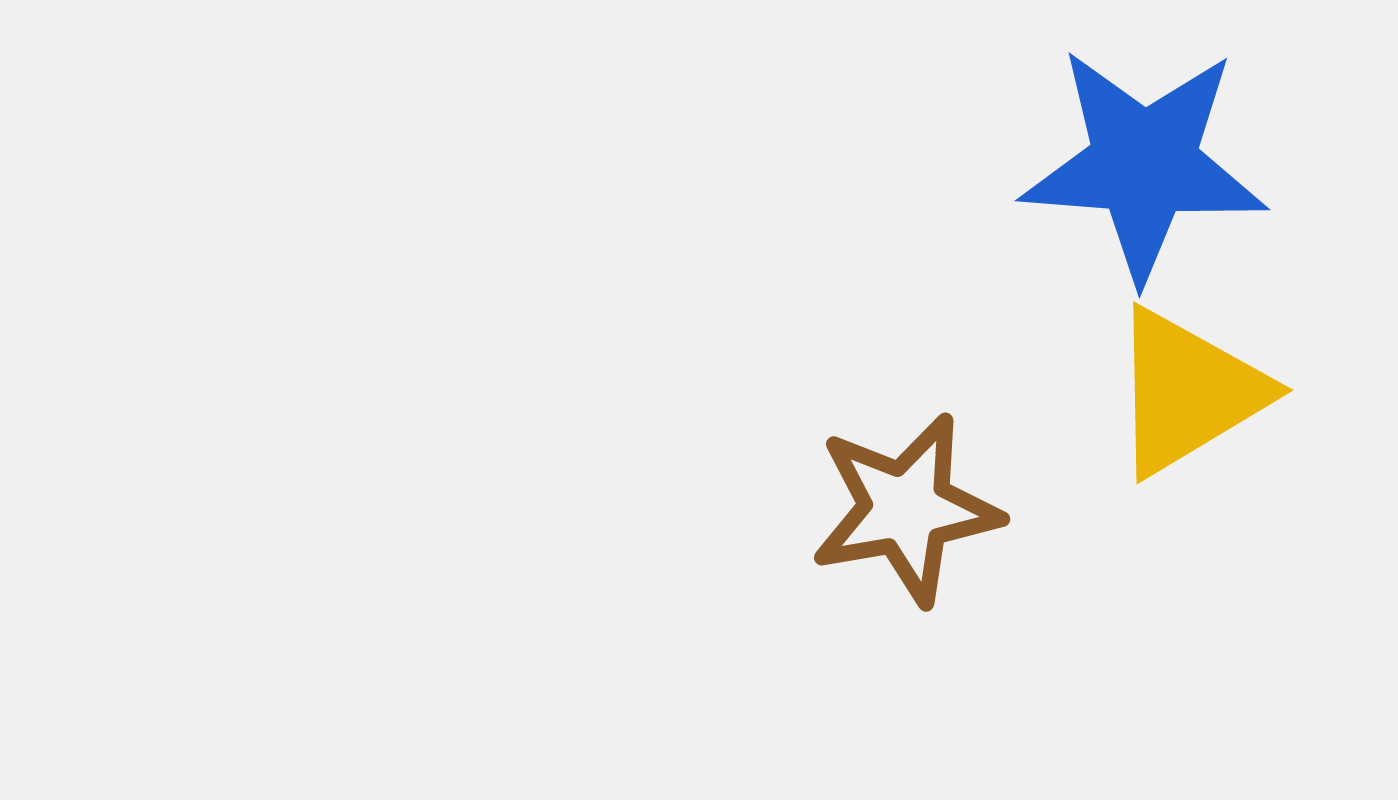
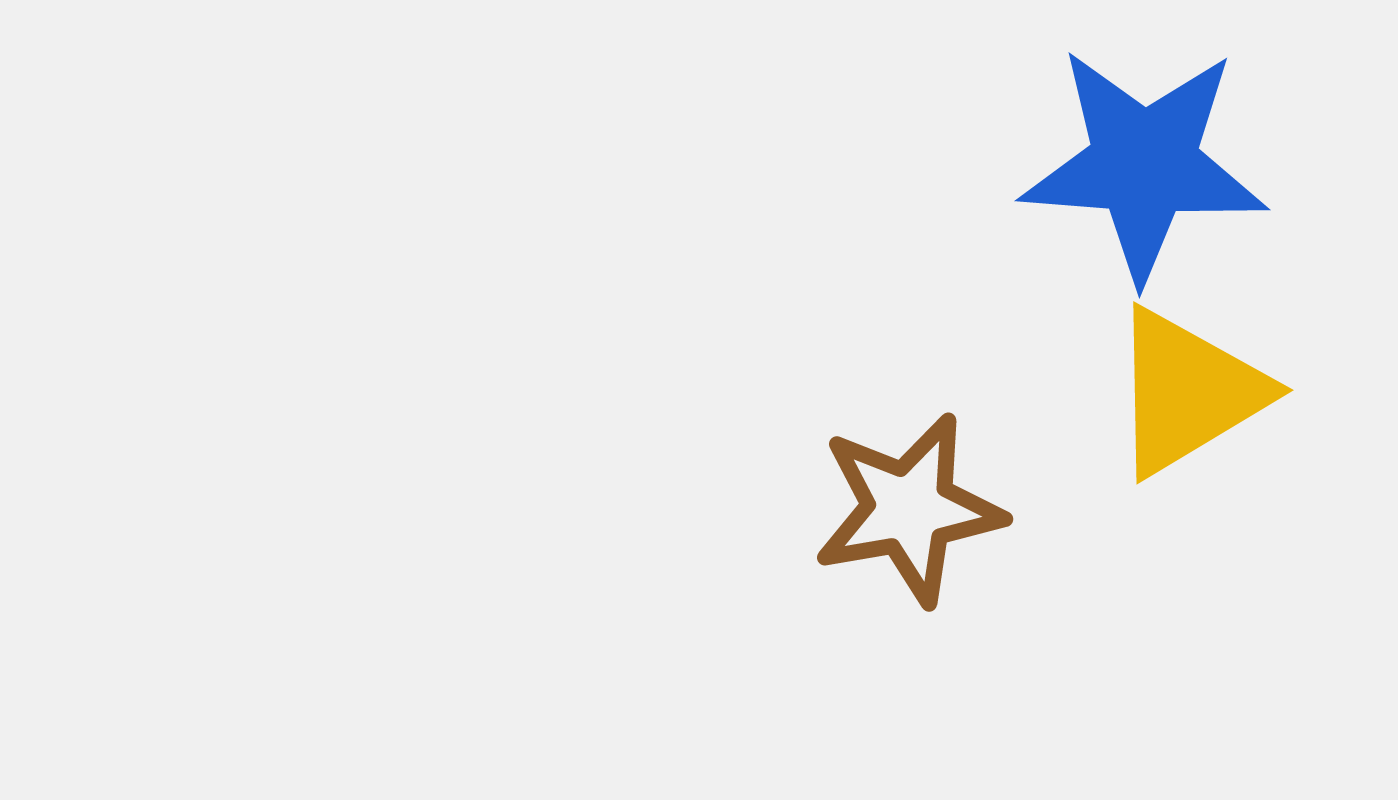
brown star: moved 3 px right
